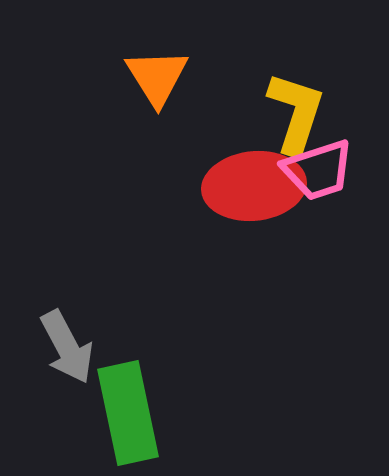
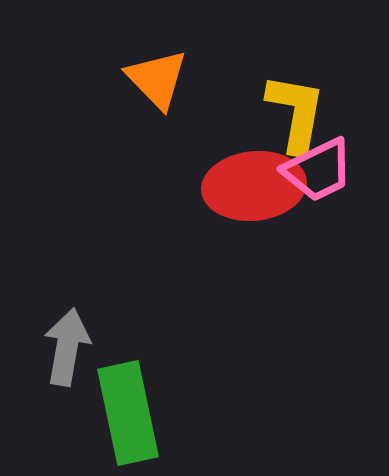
orange triangle: moved 2 px down; rotated 12 degrees counterclockwise
yellow L-shape: rotated 8 degrees counterclockwise
pink trapezoid: rotated 8 degrees counterclockwise
gray arrow: rotated 142 degrees counterclockwise
